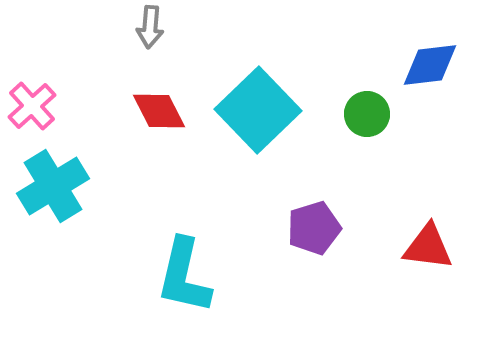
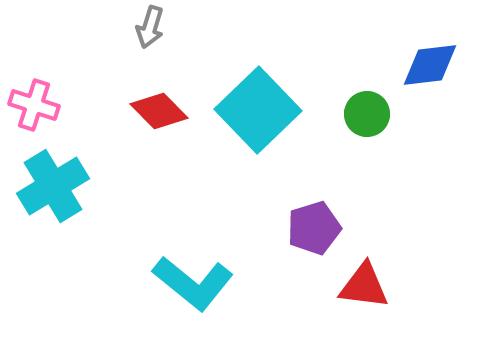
gray arrow: rotated 12 degrees clockwise
pink cross: moved 2 px right, 1 px up; rotated 30 degrees counterclockwise
red diamond: rotated 18 degrees counterclockwise
red triangle: moved 64 px left, 39 px down
cyan L-shape: moved 9 px right, 7 px down; rotated 64 degrees counterclockwise
